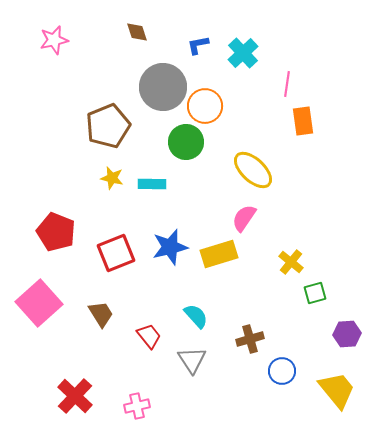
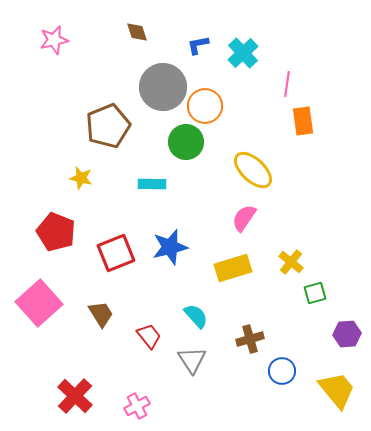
yellow star: moved 31 px left
yellow rectangle: moved 14 px right, 14 px down
pink cross: rotated 15 degrees counterclockwise
